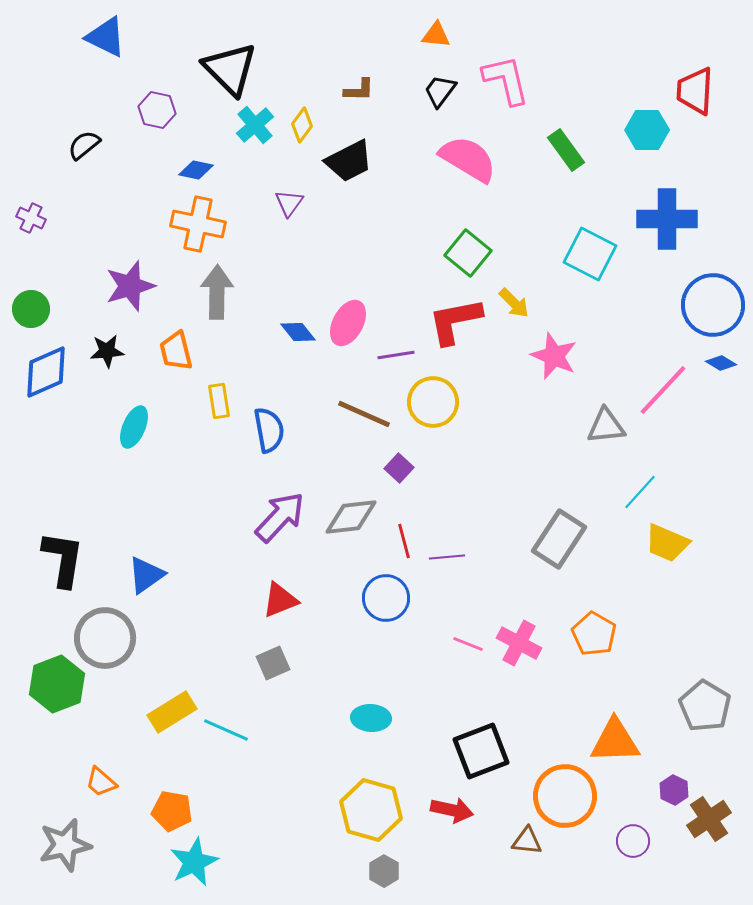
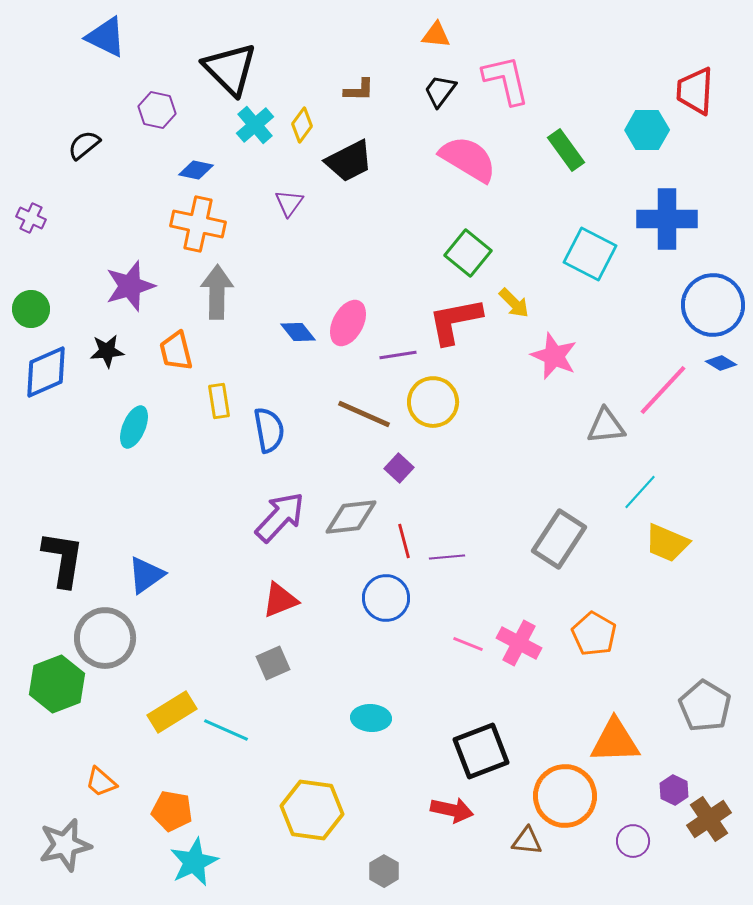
purple line at (396, 355): moved 2 px right
yellow hexagon at (371, 810): moved 59 px left; rotated 8 degrees counterclockwise
